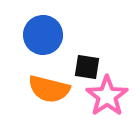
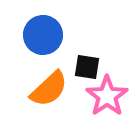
orange semicircle: rotated 57 degrees counterclockwise
